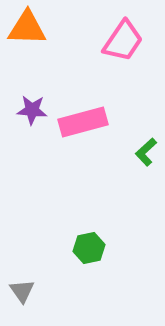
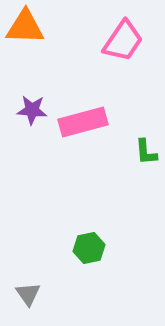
orange triangle: moved 2 px left, 1 px up
green L-shape: rotated 52 degrees counterclockwise
gray triangle: moved 6 px right, 3 px down
